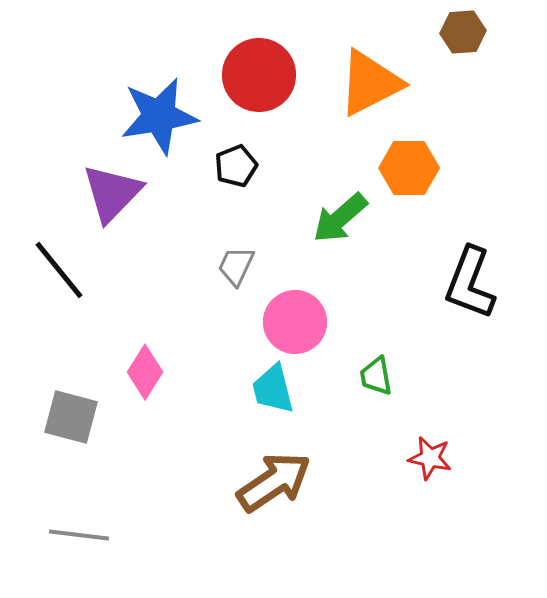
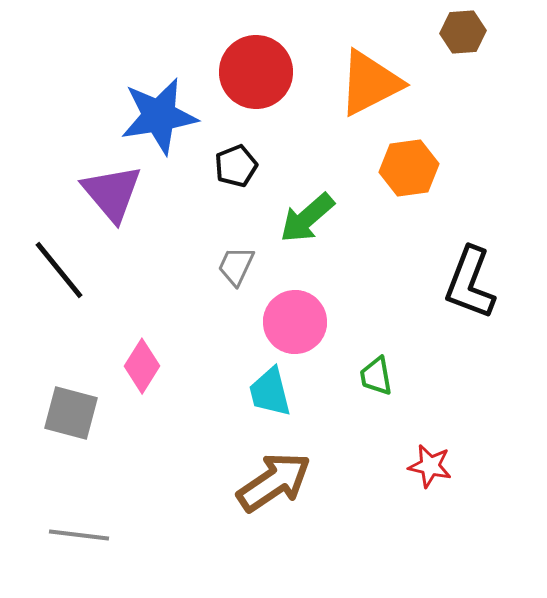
red circle: moved 3 px left, 3 px up
orange hexagon: rotated 8 degrees counterclockwise
purple triangle: rotated 24 degrees counterclockwise
green arrow: moved 33 px left
pink diamond: moved 3 px left, 6 px up
cyan trapezoid: moved 3 px left, 3 px down
gray square: moved 4 px up
red star: moved 8 px down
